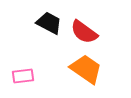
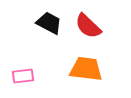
red semicircle: moved 4 px right, 6 px up; rotated 8 degrees clockwise
orange trapezoid: rotated 28 degrees counterclockwise
